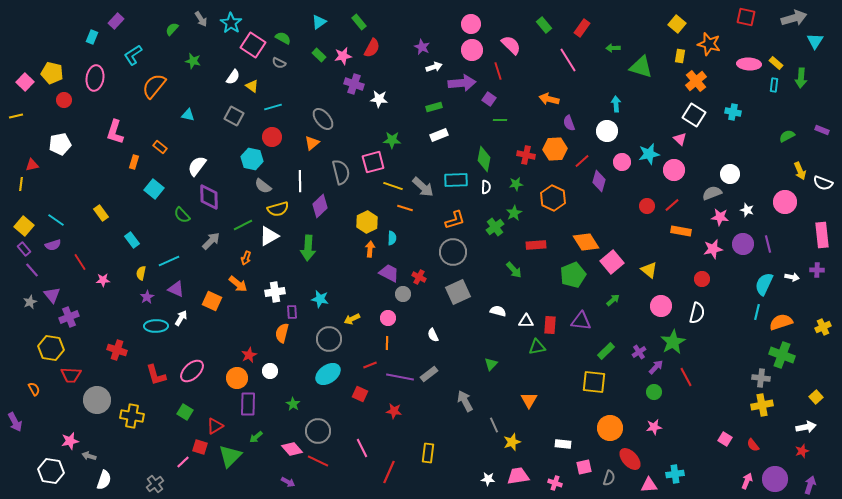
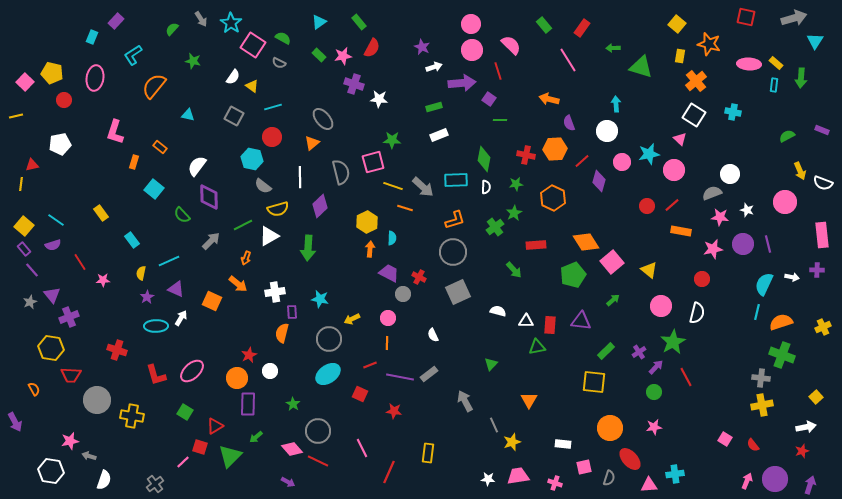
white line at (300, 181): moved 4 px up
